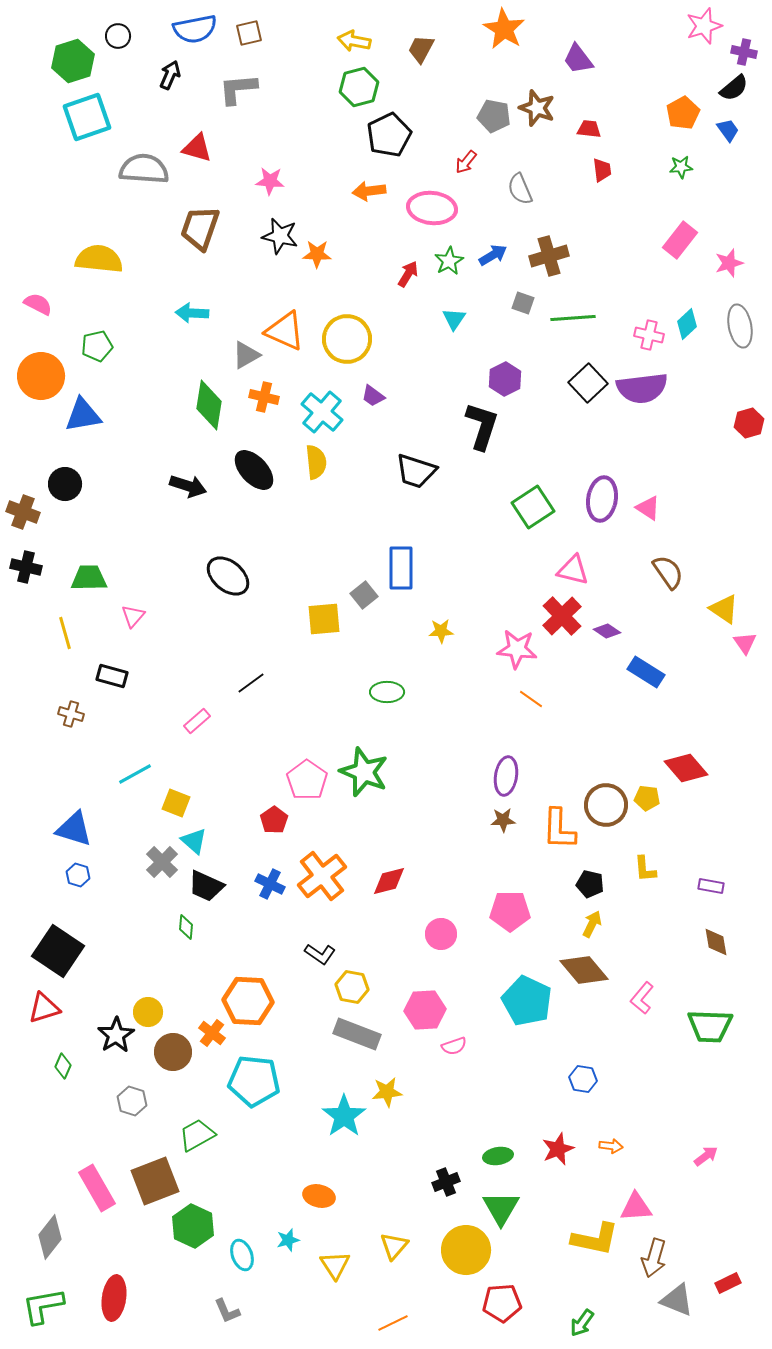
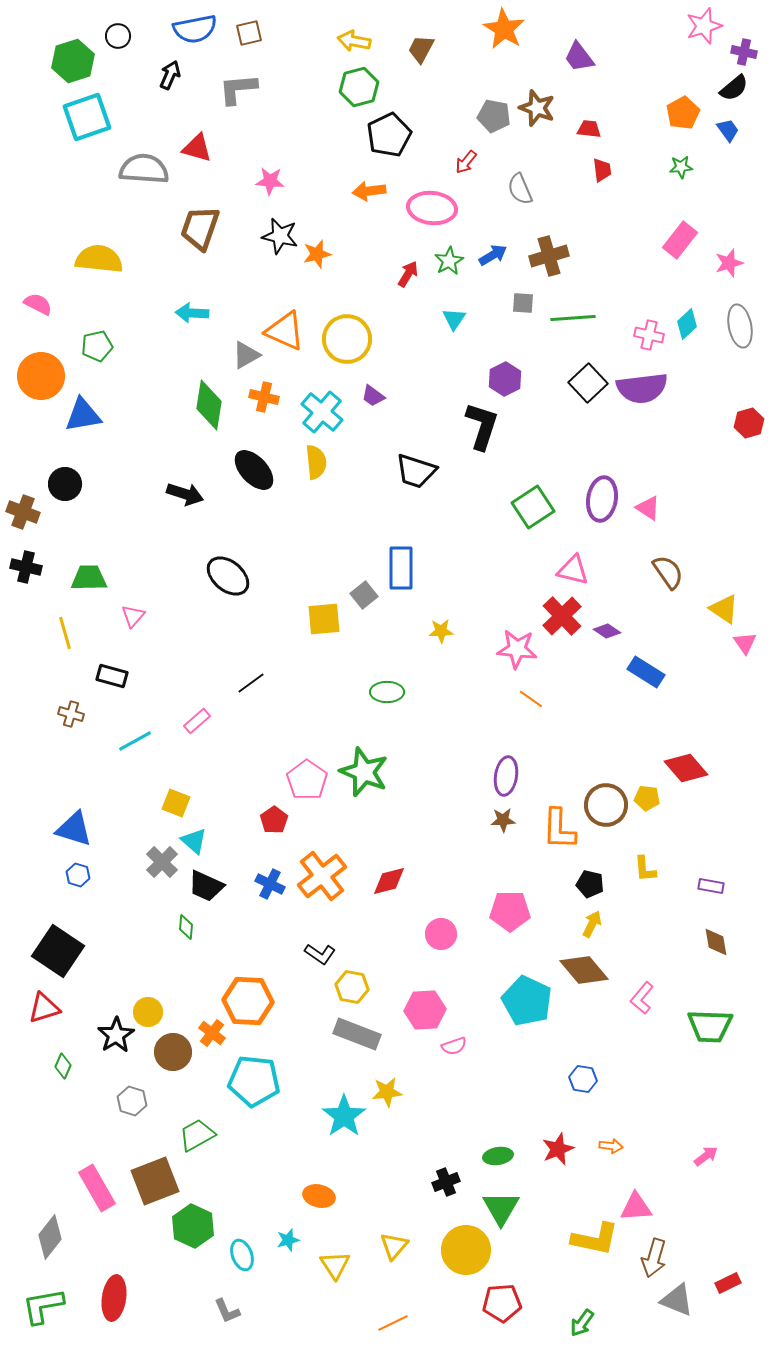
purple trapezoid at (578, 59): moved 1 px right, 2 px up
orange star at (317, 254): rotated 16 degrees counterclockwise
gray square at (523, 303): rotated 15 degrees counterclockwise
black arrow at (188, 486): moved 3 px left, 8 px down
cyan line at (135, 774): moved 33 px up
